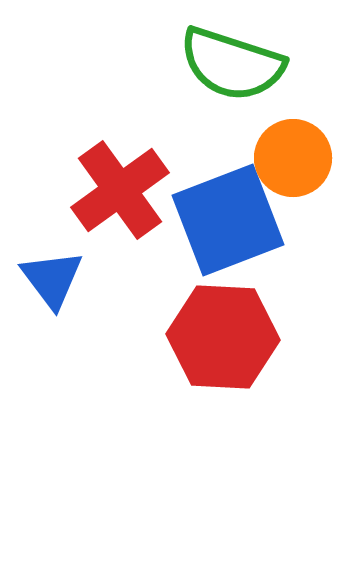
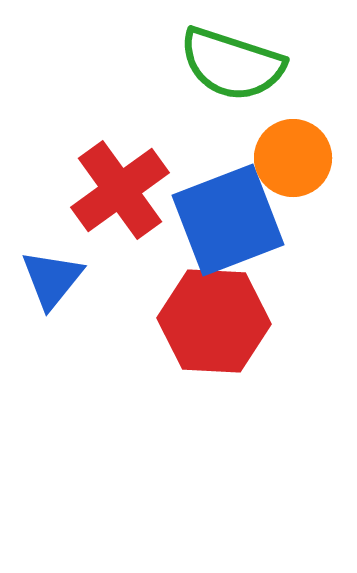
blue triangle: rotated 16 degrees clockwise
red hexagon: moved 9 px left, 16 px up
